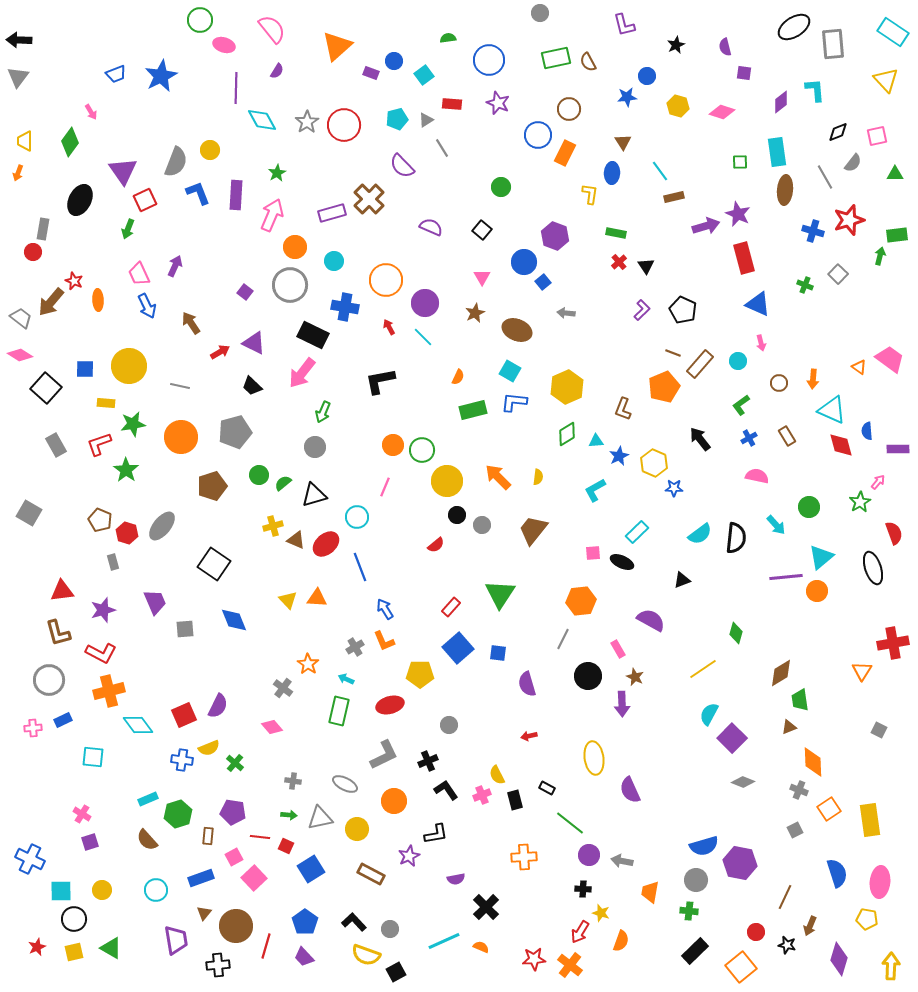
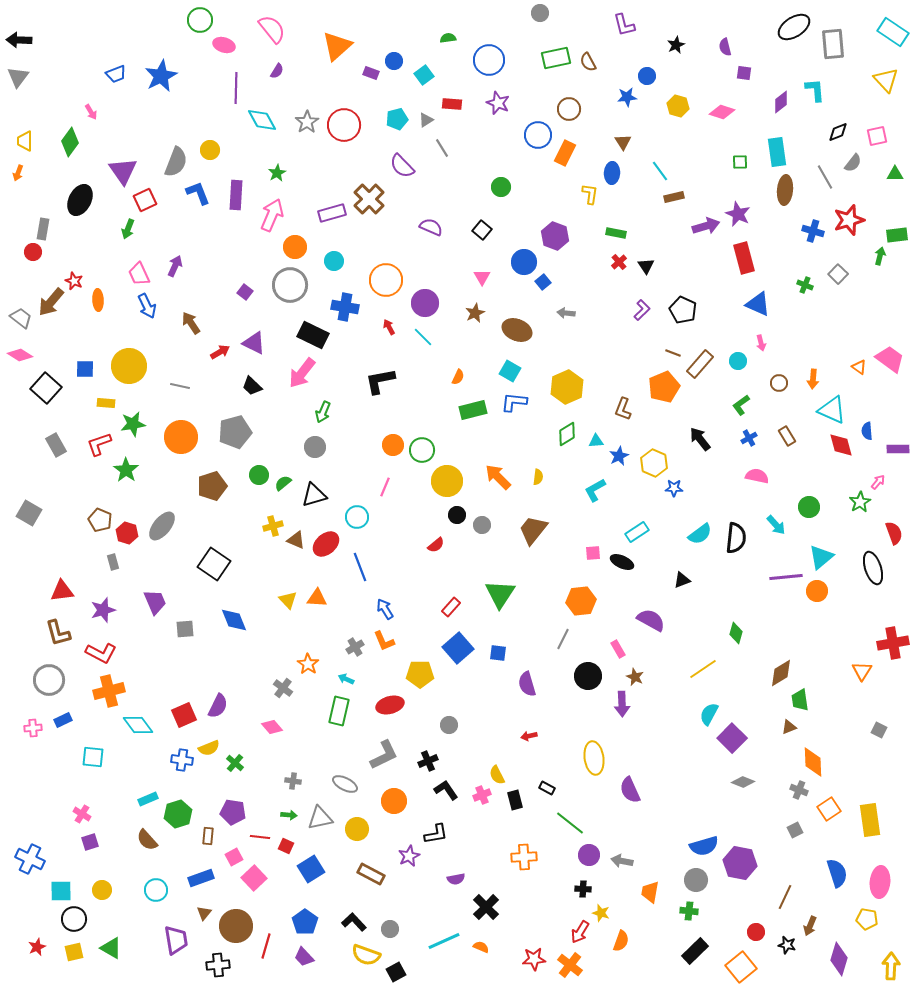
cyan rectangle at (637, 532): rotated 10 degrees clockwise
